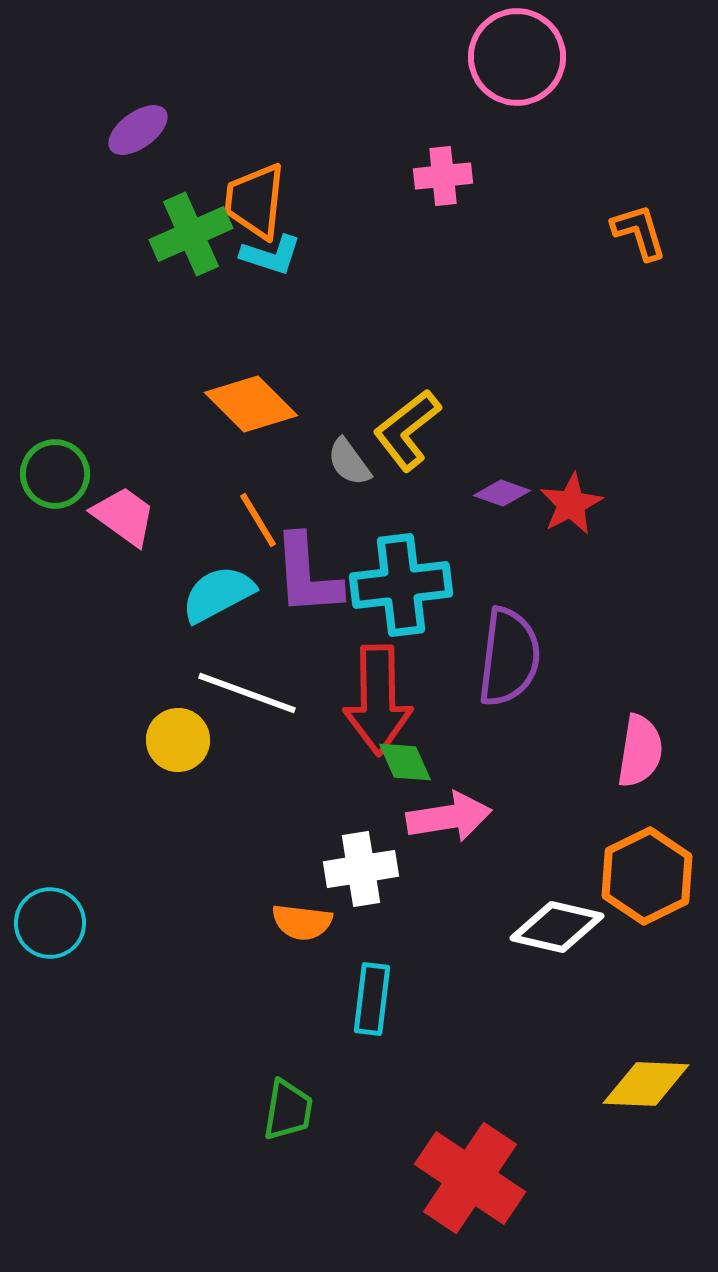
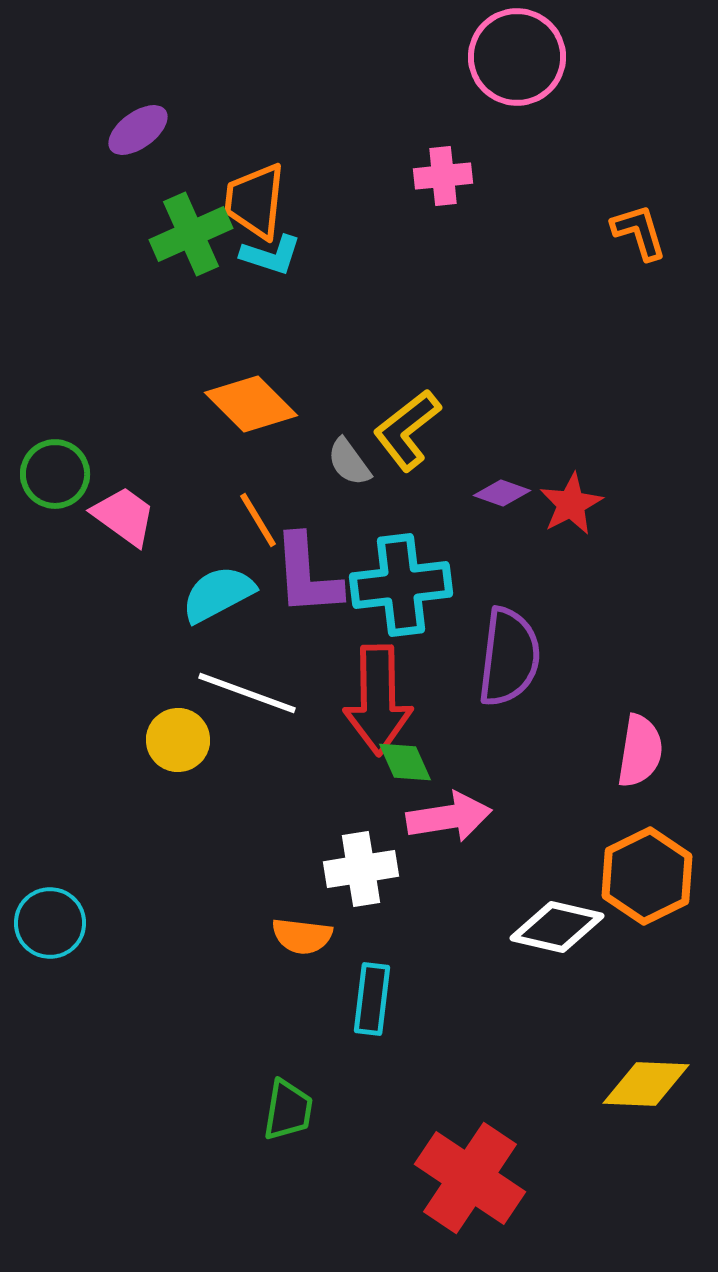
orange semicircle: moved 14 px down
